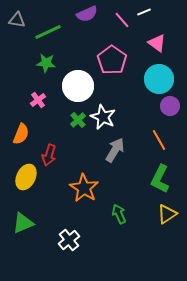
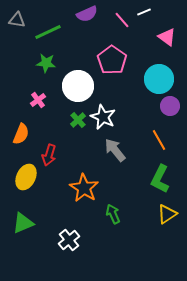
pink triangle: moved 10 px right, 6 px up
gray arrow: rotated 70 degrees counterclockwise
green arrow: moved 6 px left
